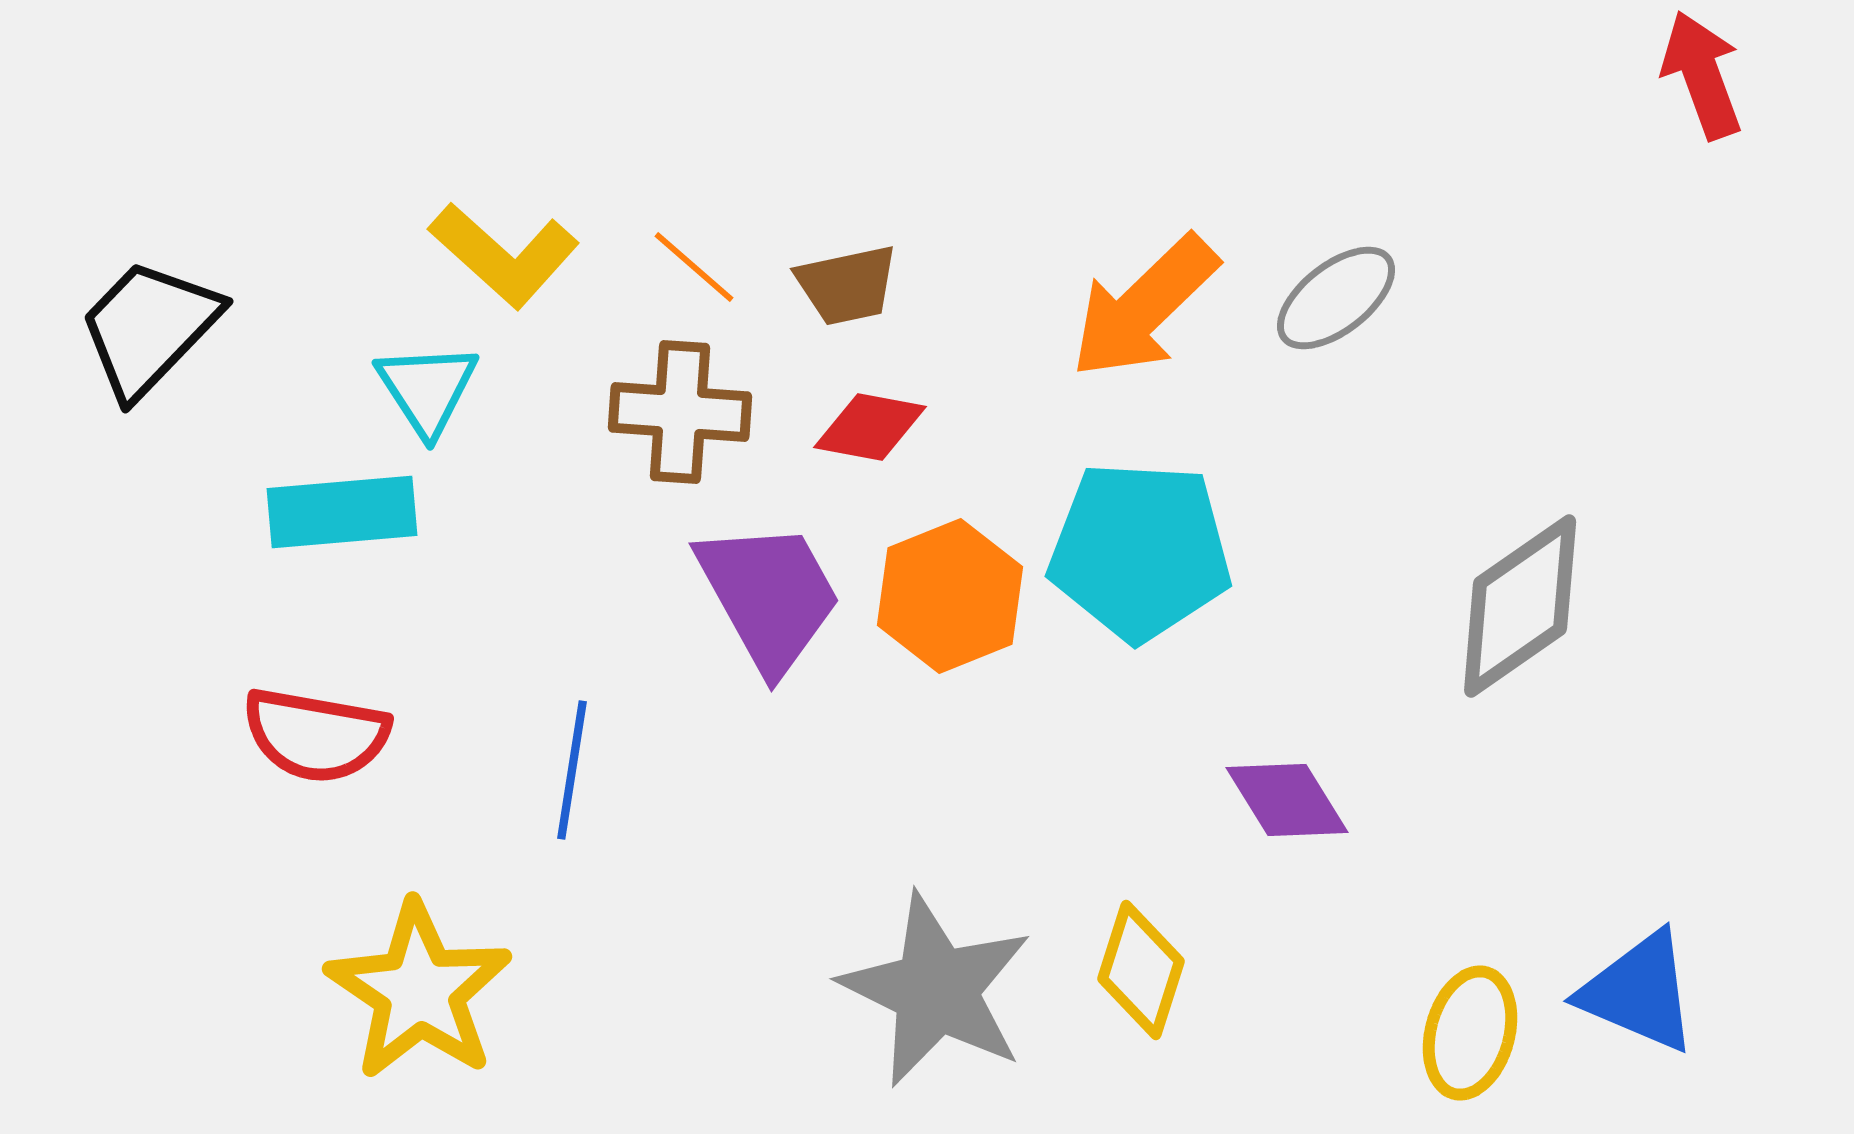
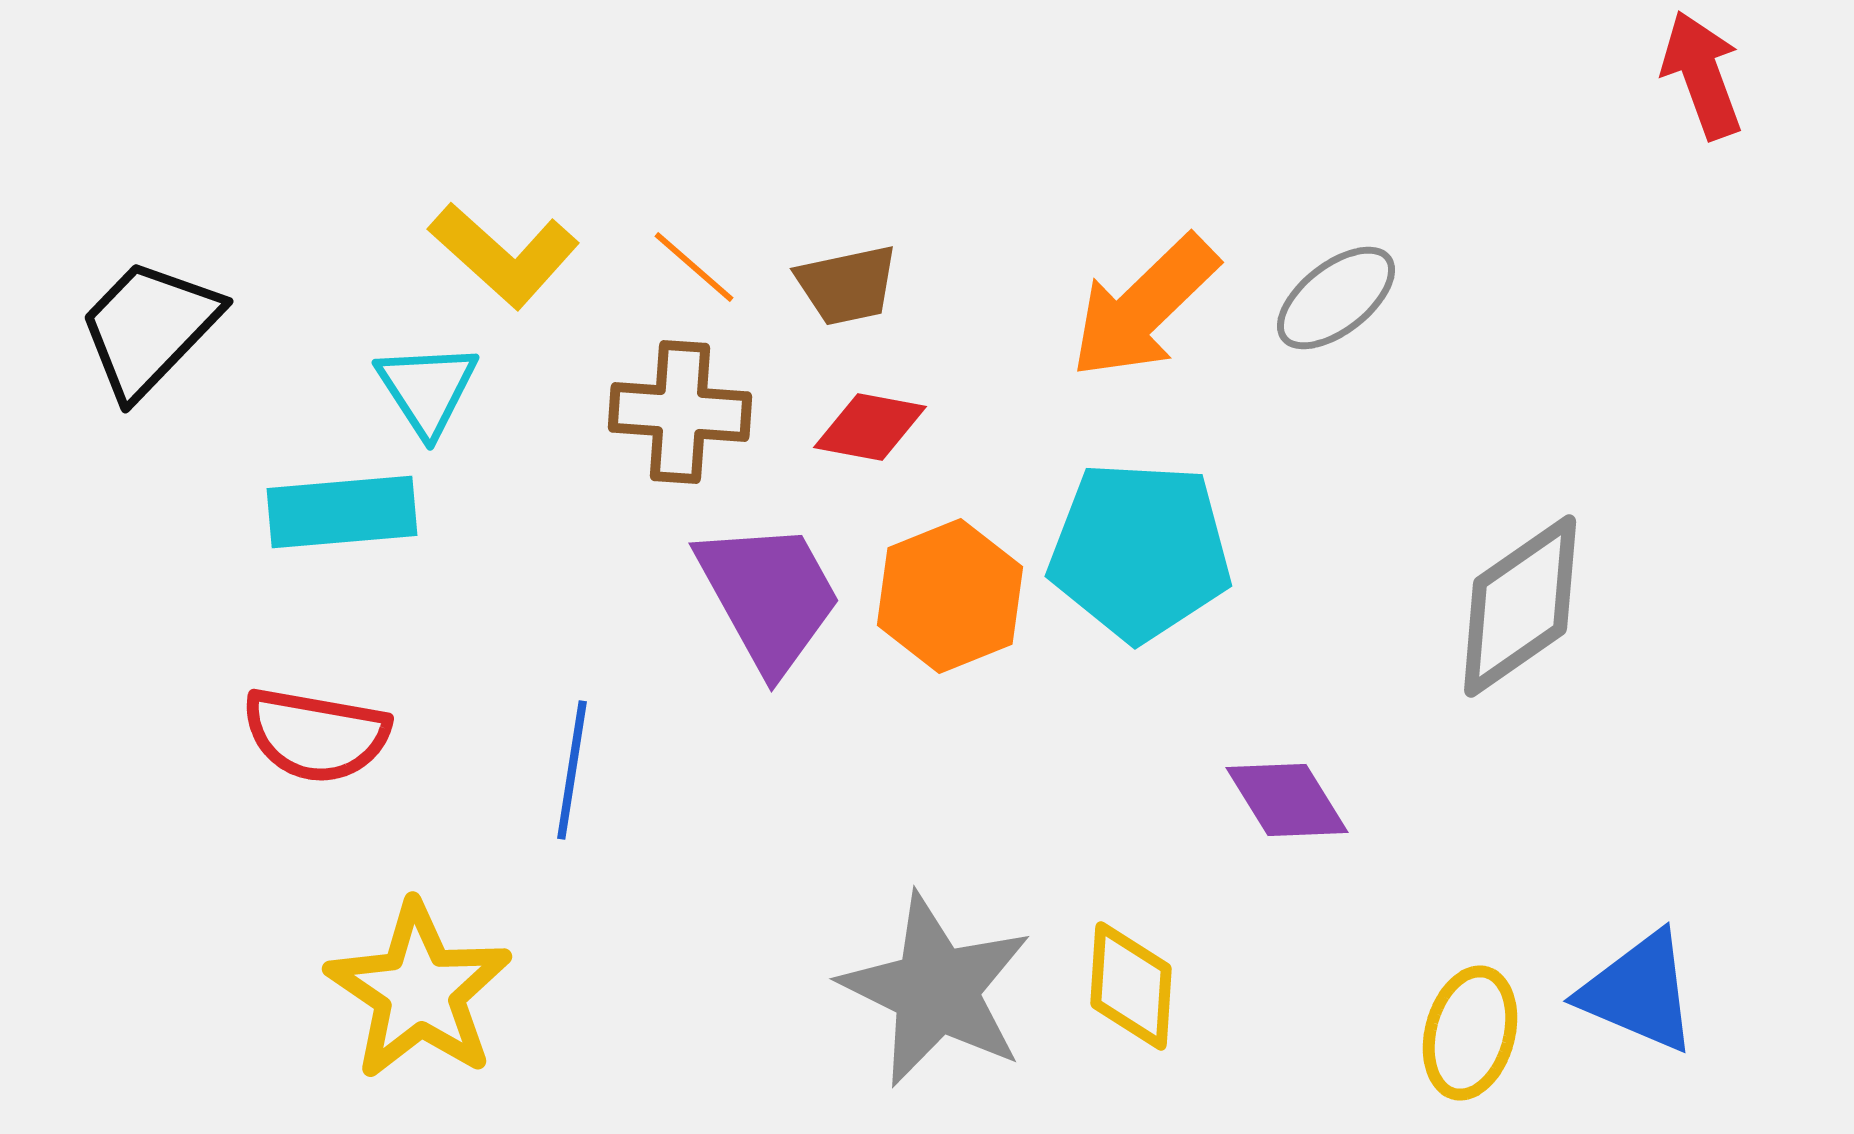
yellow diamond: moved 10 px left, 16 px down; rotated 14 degrees counterclockwise
